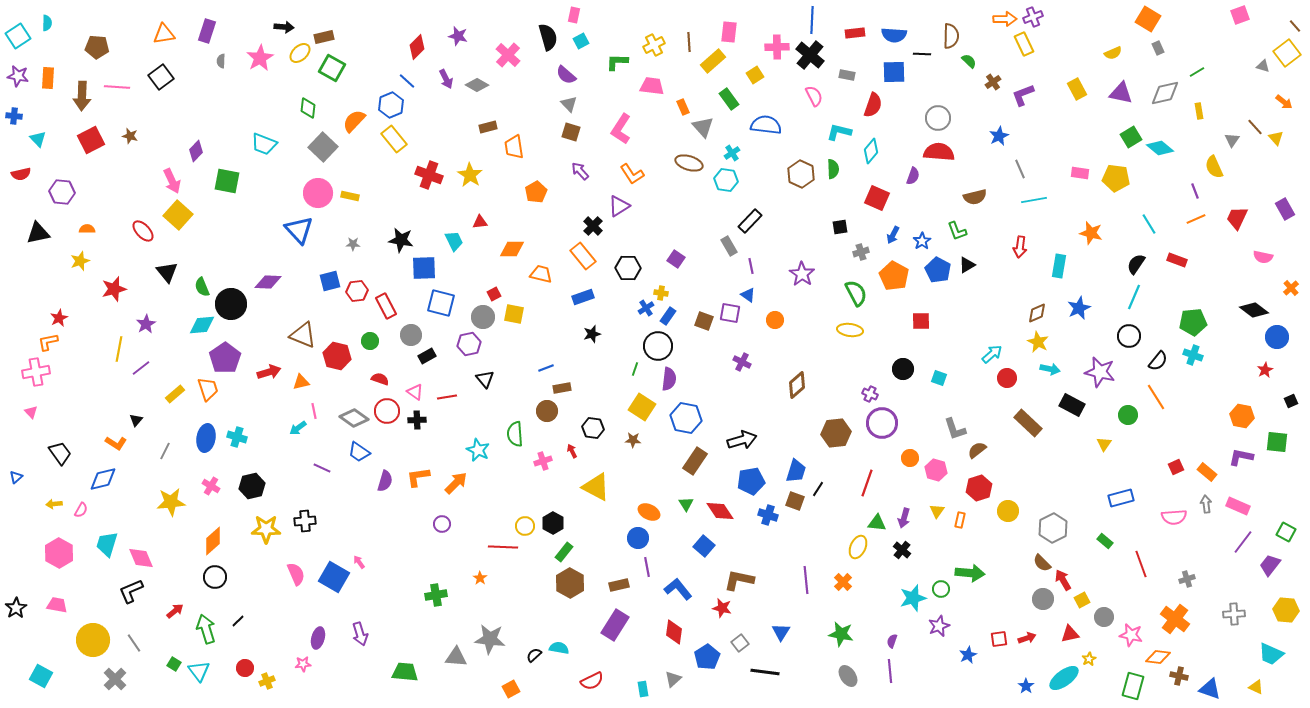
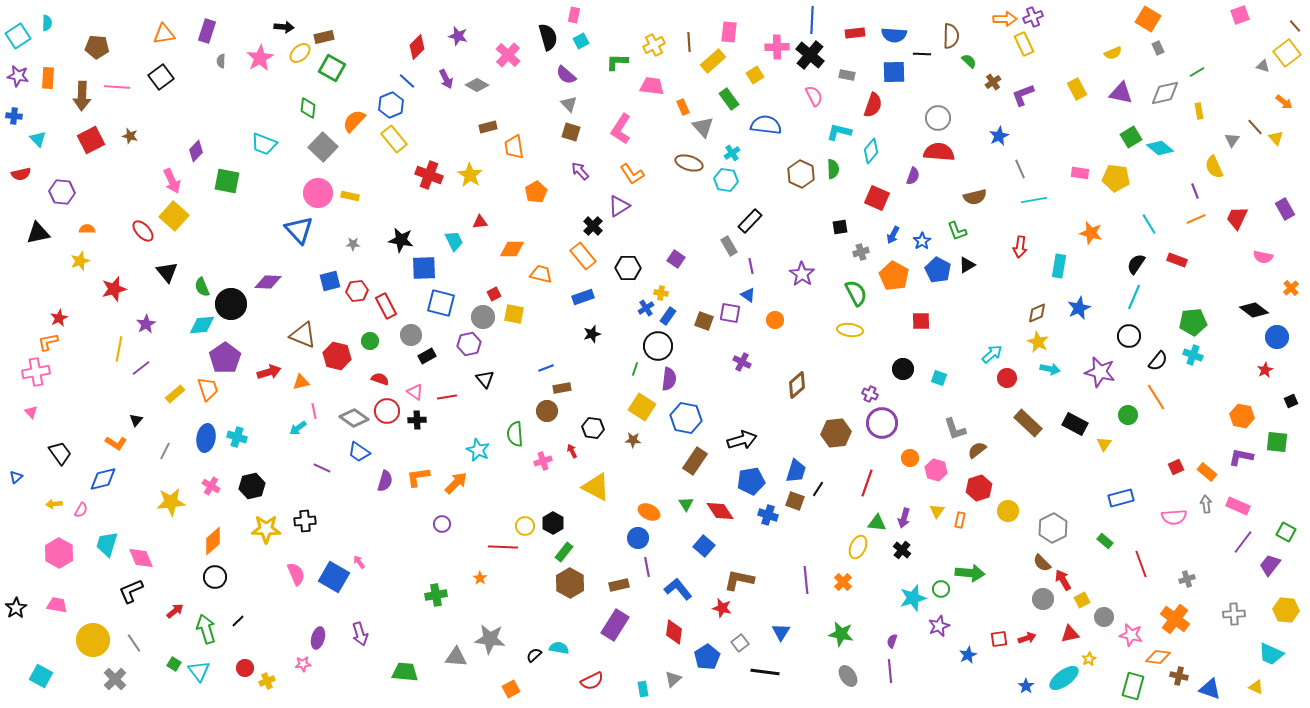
yellow square at (178, 215): moved 4 px left, 1 px down
black rectangle at (1072, 405): moved 3 px right, 19 px down
